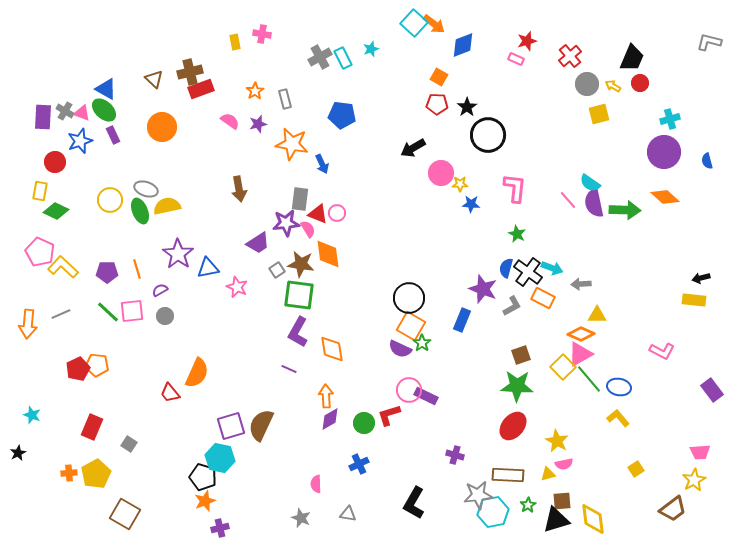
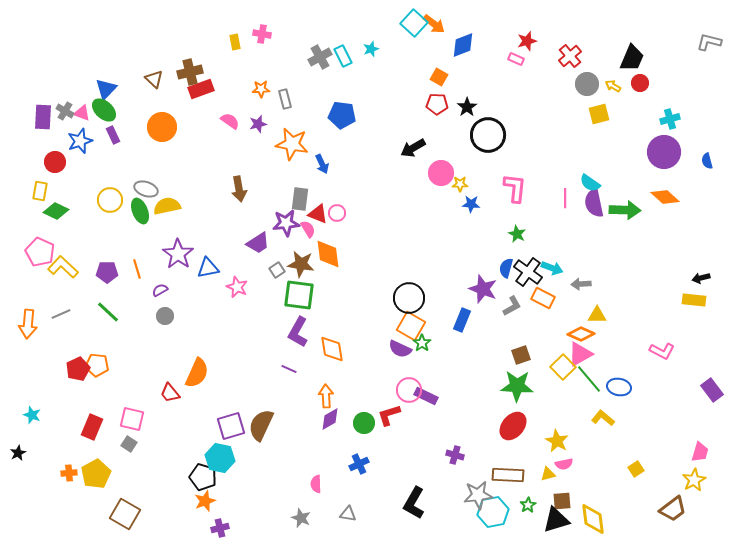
cyan rectangle at (343, 58): moved 2 px up
blue triangle at (106, 89): rotated 45 degrees clockwise
orange star at (255, 91): moved 6 px right, 2 px up; rotated 30 degrees clockwise
pink line at (568, 200): moved 3 px left, 2 px up; rotated 42 degrees clockwise
pink square at (132, 311): moved 108 px down; rotated 20 degrees clockwise
yellow L-shape at (618, 418): moved 15 px left; rotated 10 degrees counterclockwise
pink trapezoid at (700, 452): rotated 70 degrees counterclockwise
